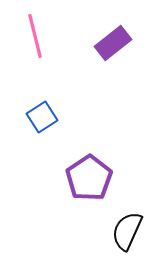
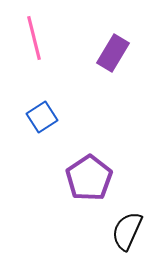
pink line: moved 1 px left, 2 px down
purple rectangle: moved 10 px down; rotated 21 degrees counterclockwise
